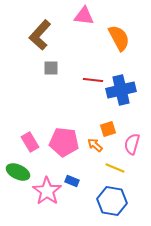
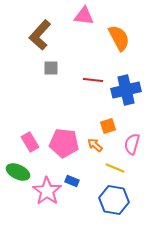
blue cross: moved 5 px right
orange square: moved 3 px up
pink pentagon: moved 1 px down
blue hexagon: moved 2 px right, 1 px up
